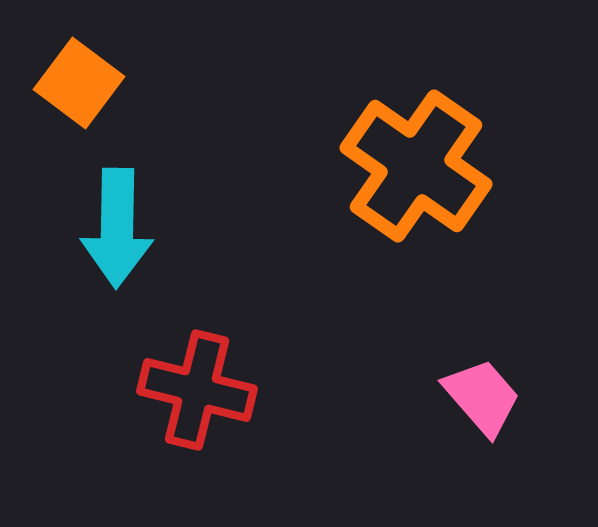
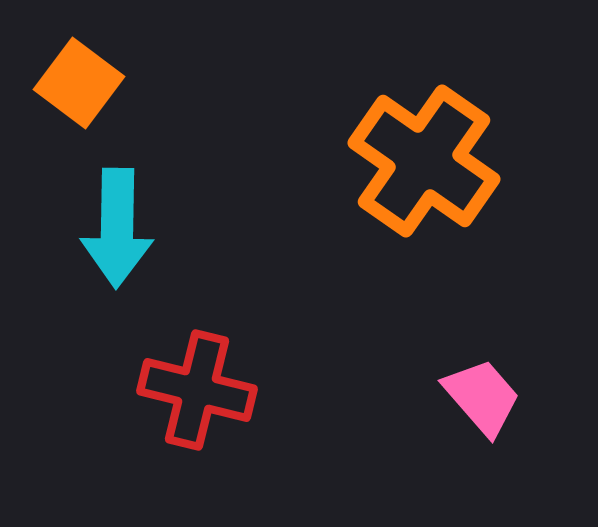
orange cross: moved 8 px right, 5 px up
